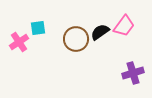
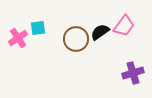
pink cross: moved 1 px left, 4 px up
